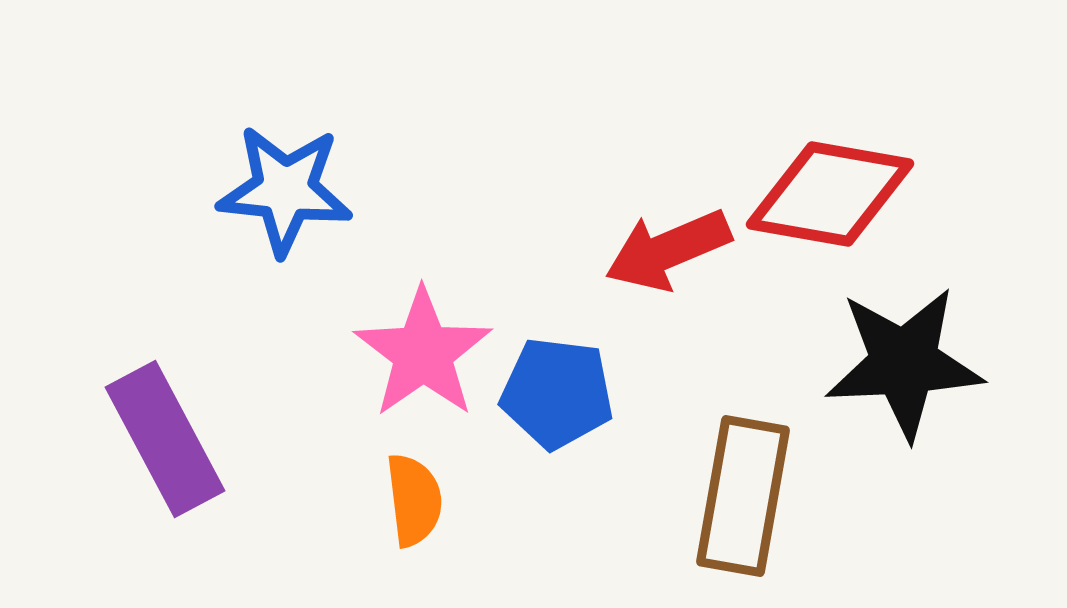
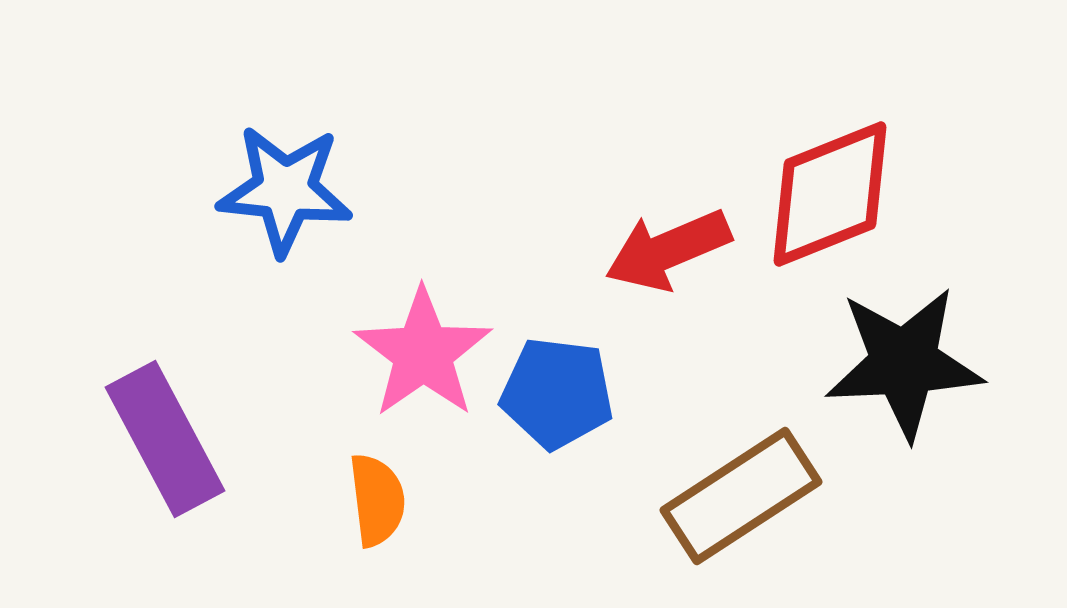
red diamond: rotated 32 degrees counterclockwise
brown rectangle: moved 2 px left; rotated 47 degrees clockwise
orange semicircle: moved 37 px left
